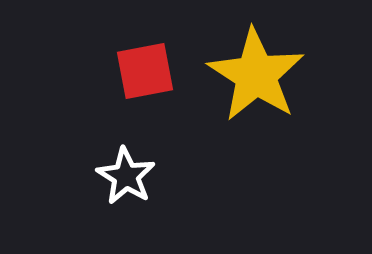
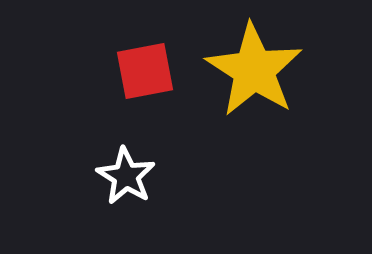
yellow star: moved 2 px left, 5 px up
